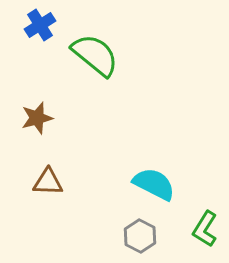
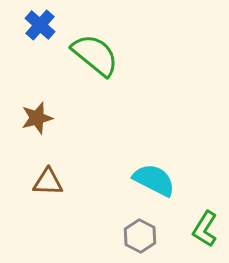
blue cross: rotated 16 degrees counterclockwise
cyan semicircle: moved 4 px up
